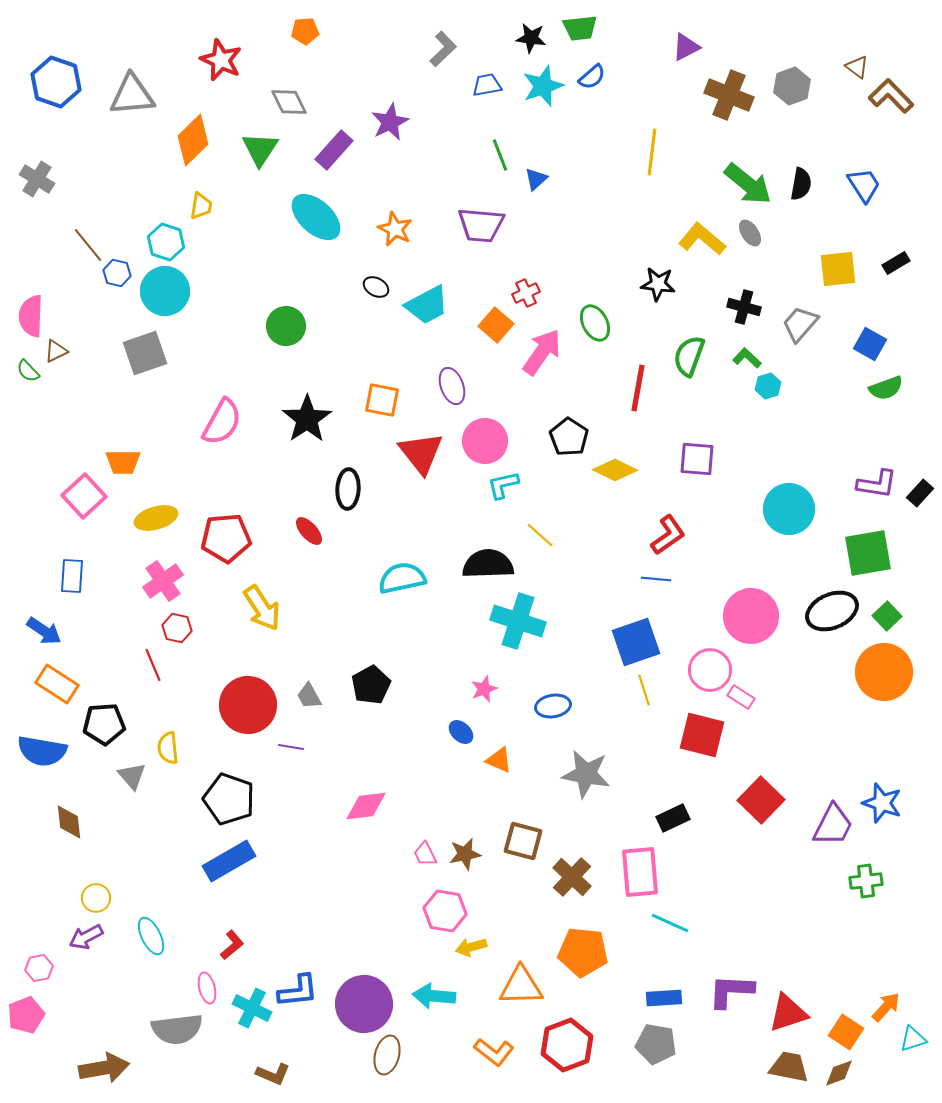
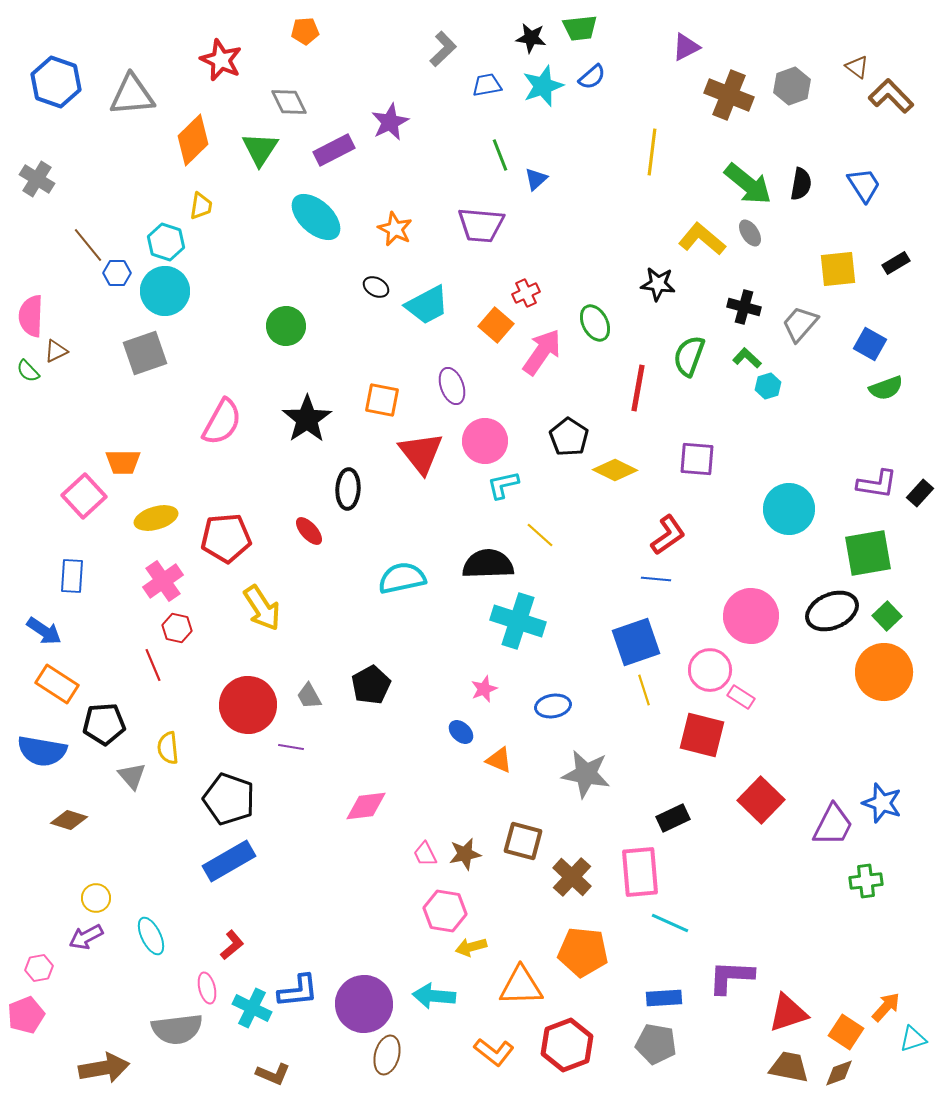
purple rectangle at (334, 150): rotated 21 degrees clockwise
blue hexagon at (117, 273): rotated 12 degrees counterclockwise
brown diamond at (69, 822): moved 2 px up; rotated 66 degrees counterclockwise
purple L-shape at (731, 991): moved 14 px up
